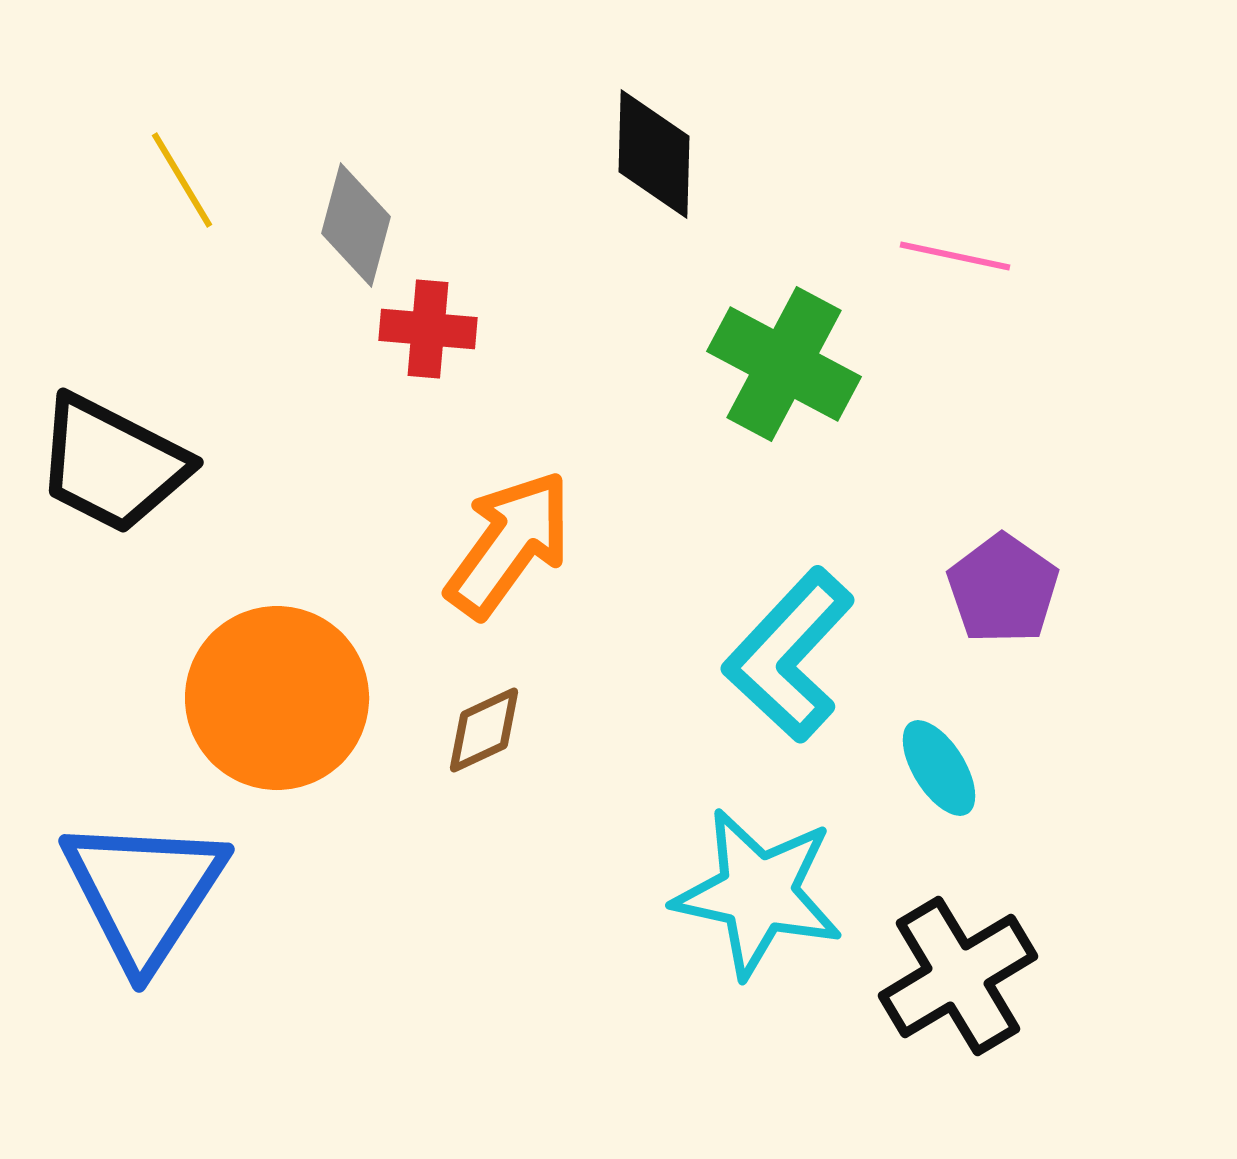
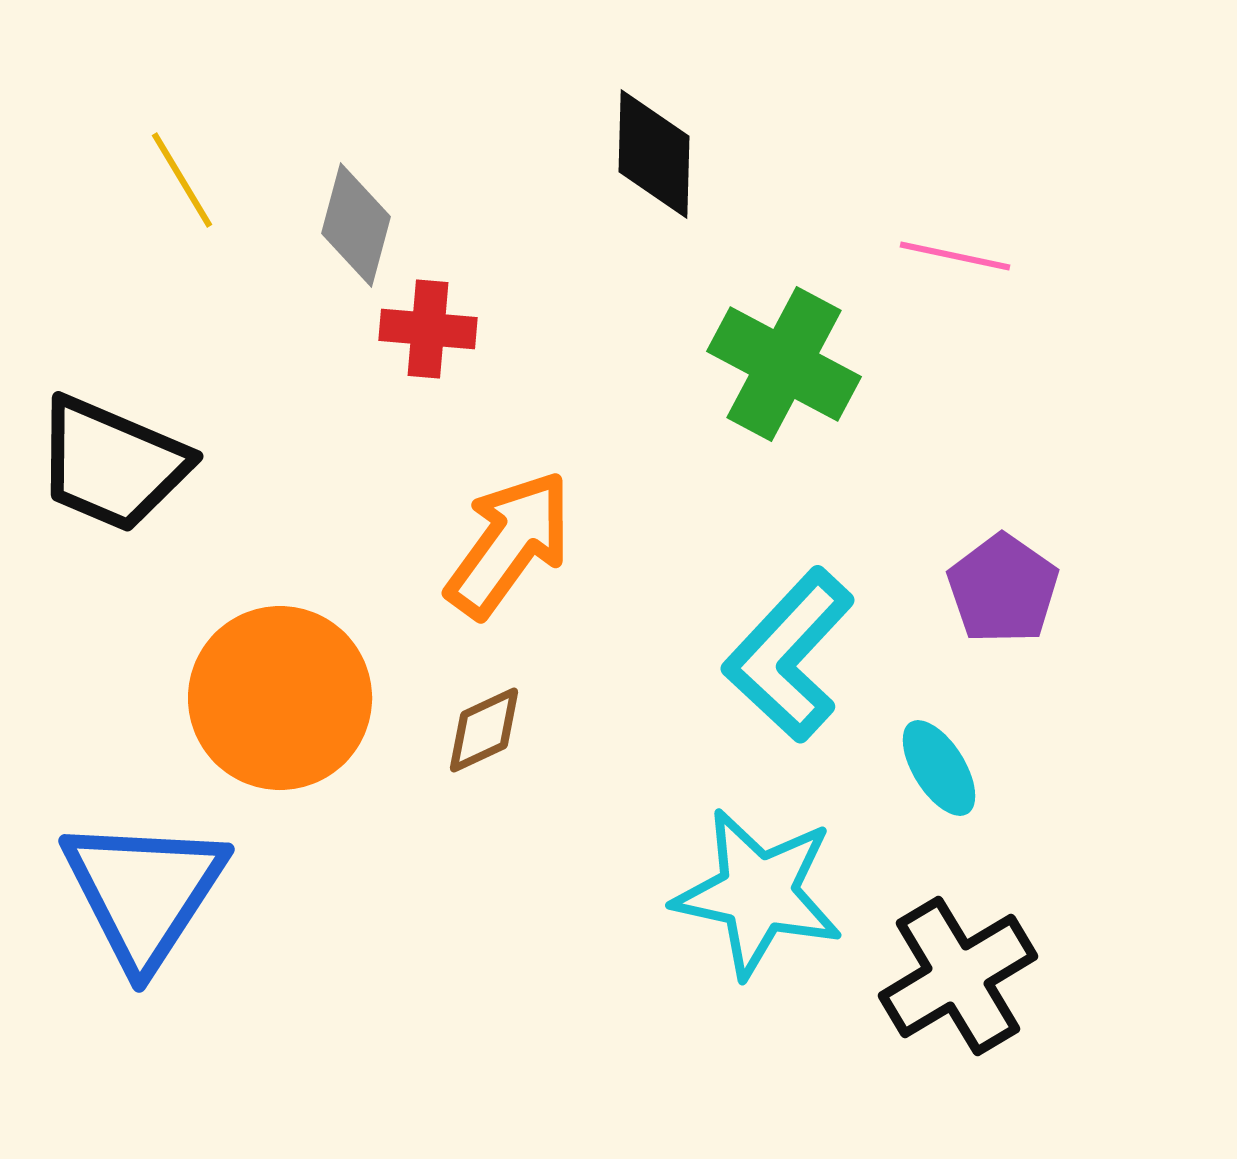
black trapezoid: rotated 4 degrees counterclockwise
orange circle: moved 3 px right
